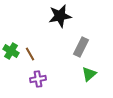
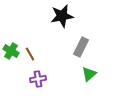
black star: moved 2 px right
